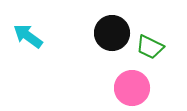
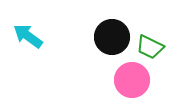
black circle: moved 4 px down
pink circle: moved 8 px up
